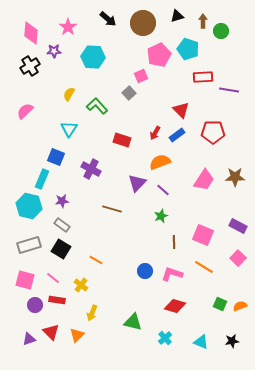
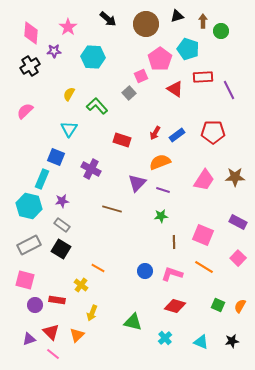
brown circle at (143, 23): moved 3 px right, 1 px down
pink pentagon at (159, 55): moved 1 px right, 4 px down; rotated 10 degrees counterclockwise
purple line at (229, 90): rotated 54 degrees clockwise
red triangle at (181, 110): moved 6 px left, 21 px up; rotated 12 degrees counterclockwise
purple line at (163, 190): rotated 24 degrees counterclockwise
green star at (161, 216): rotated 16 degrees clockwise
purple rectangle at (238, 226): moved 4 px up
gray rectangle at (29, 245): rotated 10 degrees counterclockwise
orange line at (96, 260): moved 2 px right, 8 px down
pink line at (53, 278): moved 76 px down
green square at (220, 304): moved 2 px left, 1 px down
orange semicircle at (240, 306): rotated 40 degrees counterclockwise
